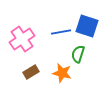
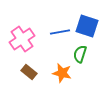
blue line: moved 1 px left
green semicircle: moved 2 px right
brown rectangle: moved 2 px left; rotated 70 degrees clockwise
